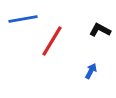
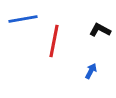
red line: moved 2 px right; rotated 20 degrees counterclockwise
